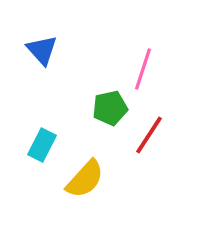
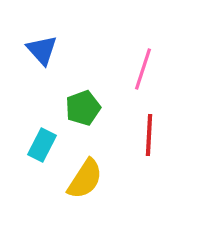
green pentagon: moved 27 px left; rotated 8 degrees counterclockwise
red line: rotated 30 degrees counterclockwise
yellow semicircle: rotated 9 degrees counterclockwise
